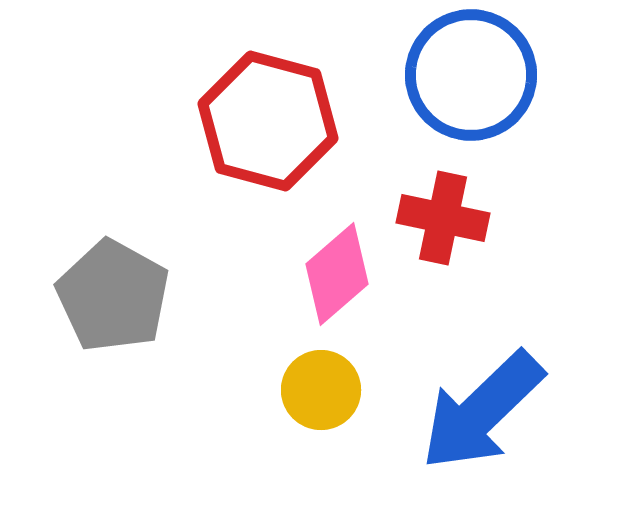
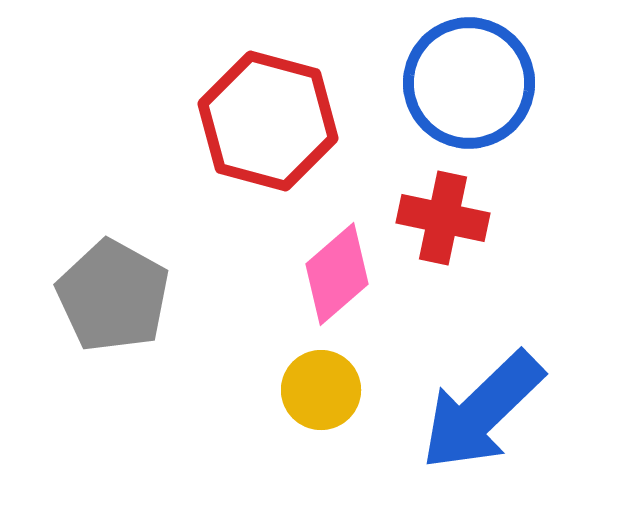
blue circle: moved 2 px left, 8 px down
